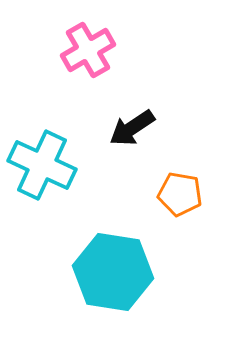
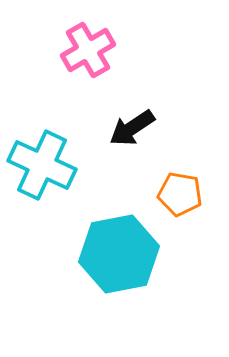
cyan hexagon: moved 6 px right, 18 px up; rotated 20 degrees counterclockwise
